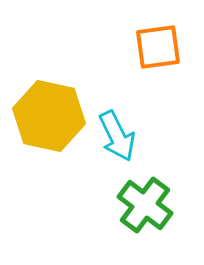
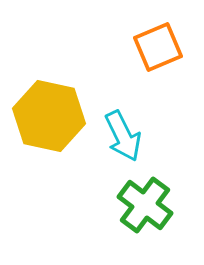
orange square: rotated 15 degrees counterclockwise
cyan arrow: moved 6 px right
